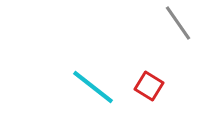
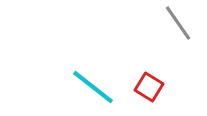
red square: moved 1 px down
